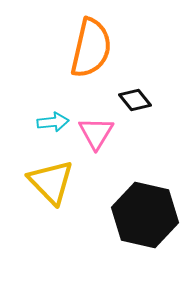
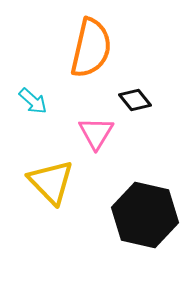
cyan arrow: moved 20 px left, 21 px up; rotated 48 degrees clockwise
